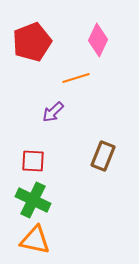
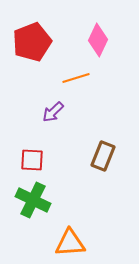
red square: moved 1 px left, 1 px up
orange triangle: moved 35 px right, 3 px down; rotated 16 degrees counterclockwise
